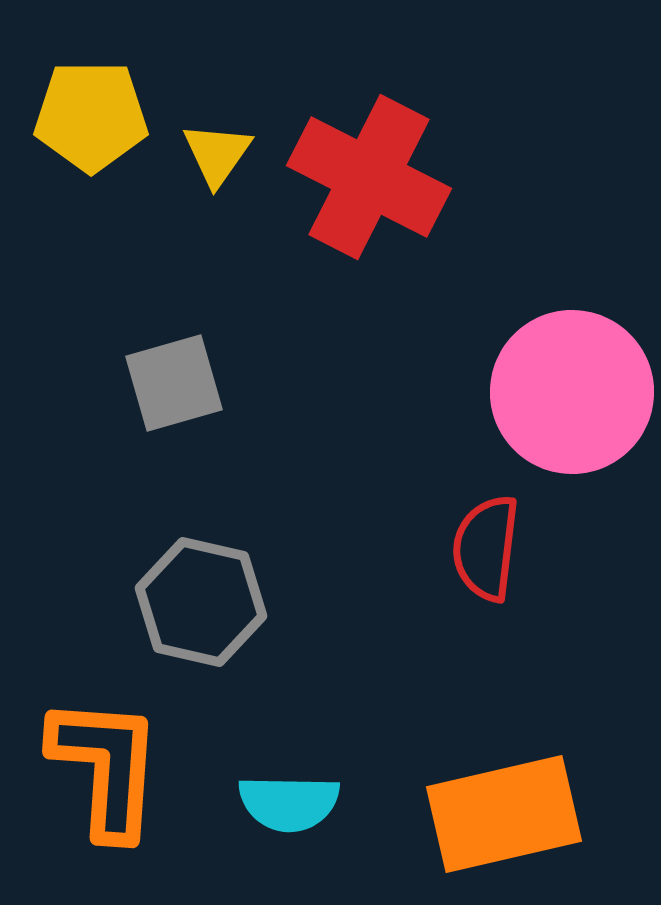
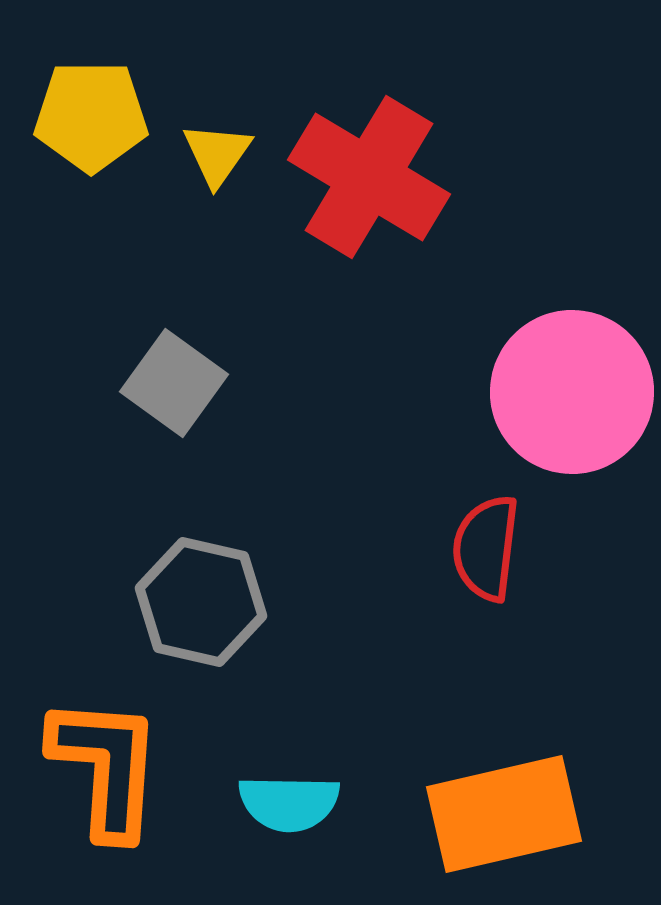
red cross: rotated 4 degrees clockwise
gray square: rotated 38 degrees counterclockwise
